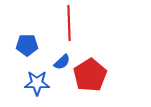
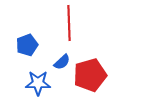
blue pentagon: rotated 20 degrees counterclockwise
red pentagon: rotated 16 degrees clockwise
blue star: moved 1 px right
